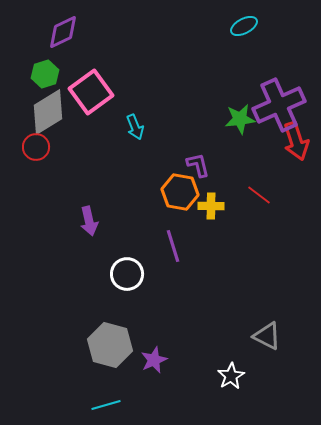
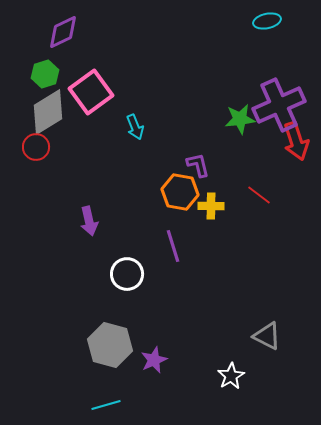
cyan ellipse: moved 23 px right, 5 px up; rotated 16 degrees clockwise
